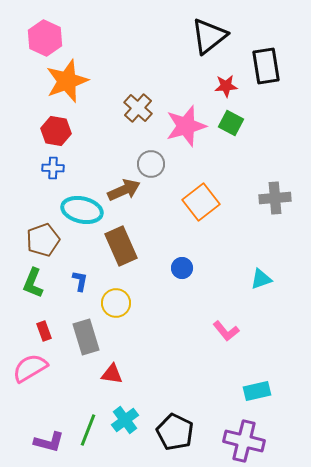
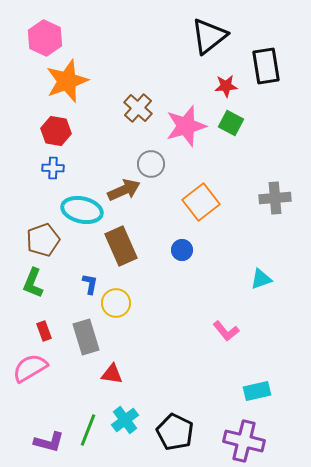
blue circle: moved 18 px up
blue L-shape: moved 10 px right, 3 px down
